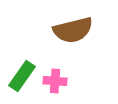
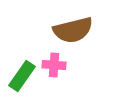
pink cross: moved 1 px left, 16 px up
